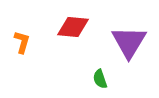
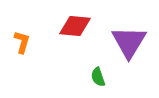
red diamond: moved 2 px right, 1 px up
green semicircle: moved 2 px left, 2 px up
